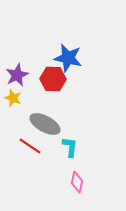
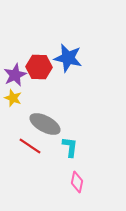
purple star: moved 2 px left
red hexagon: moved 14 px left, 12 px up
